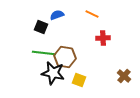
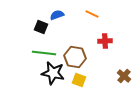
red cross: moved 2 px right, 3 px down
brown hexagon: moved 10 px right
